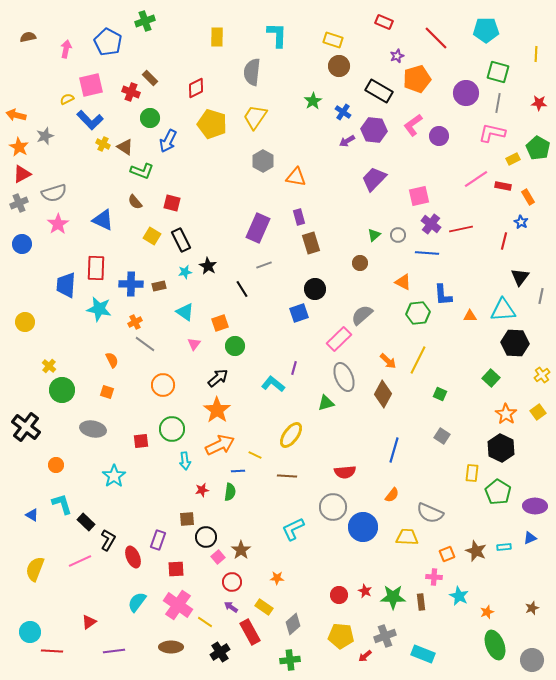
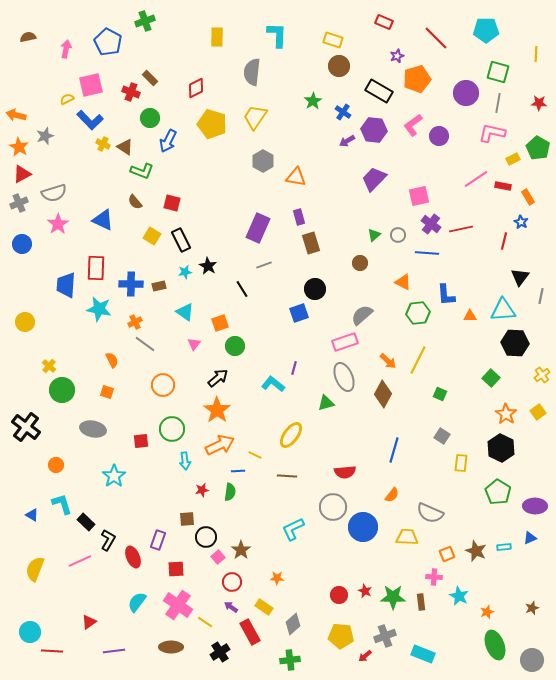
blue L-shape at (443, 295): moved 3 px right
pink rectangle at (339, 339): moved 6 px right, 3 px down; rotated 25 degrees clockwise
yellow rectangle at (472, 473): moved 11 px left, 10 px up
